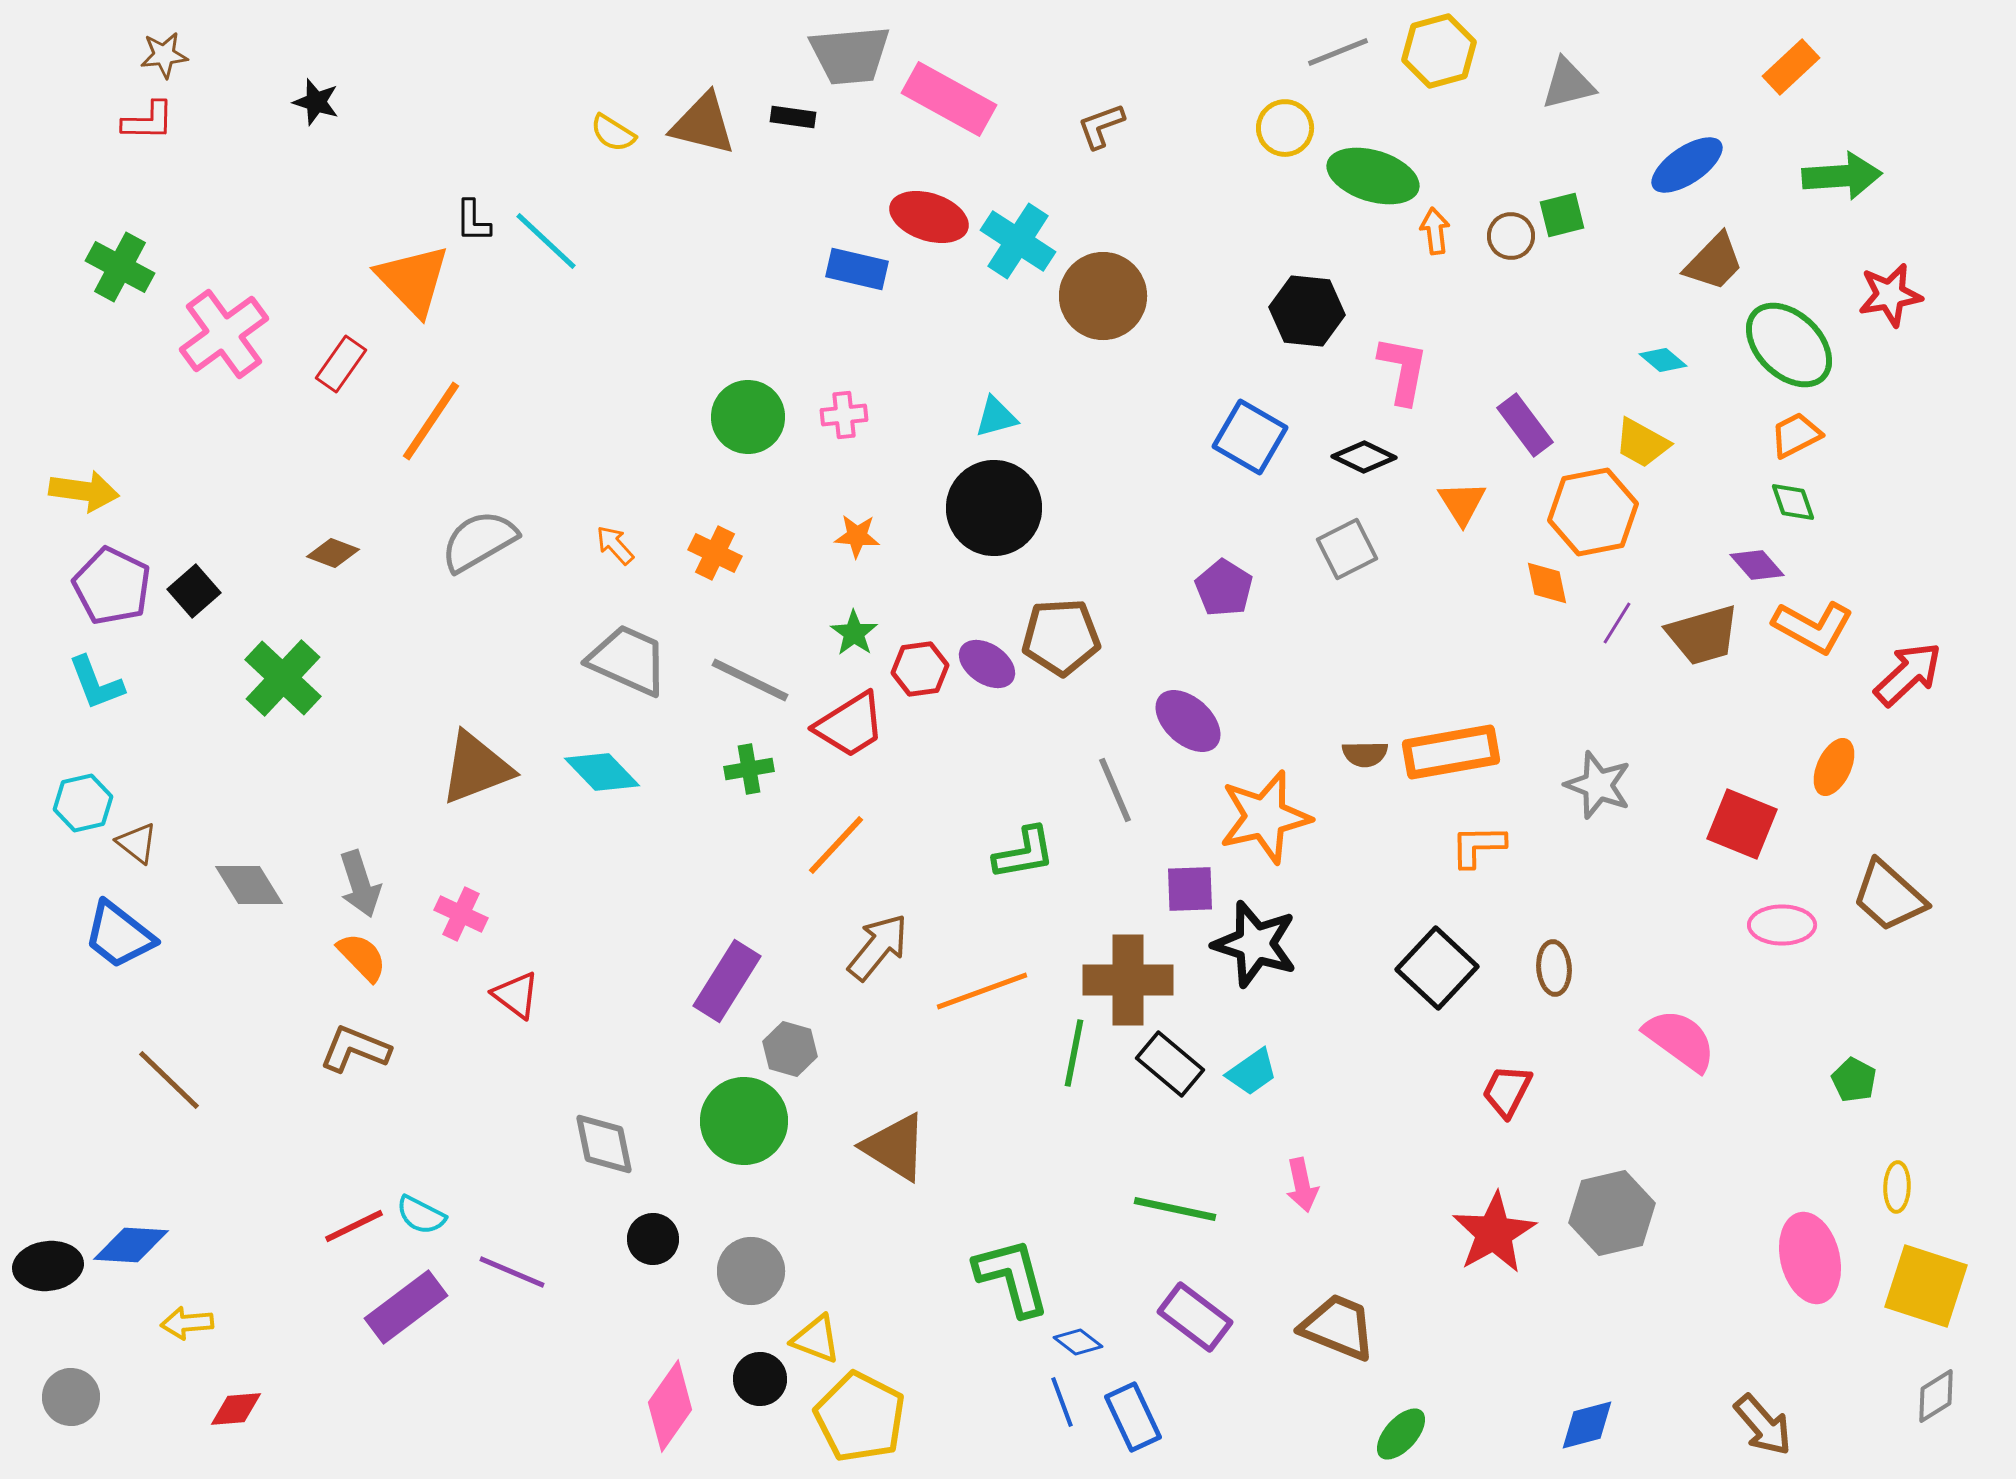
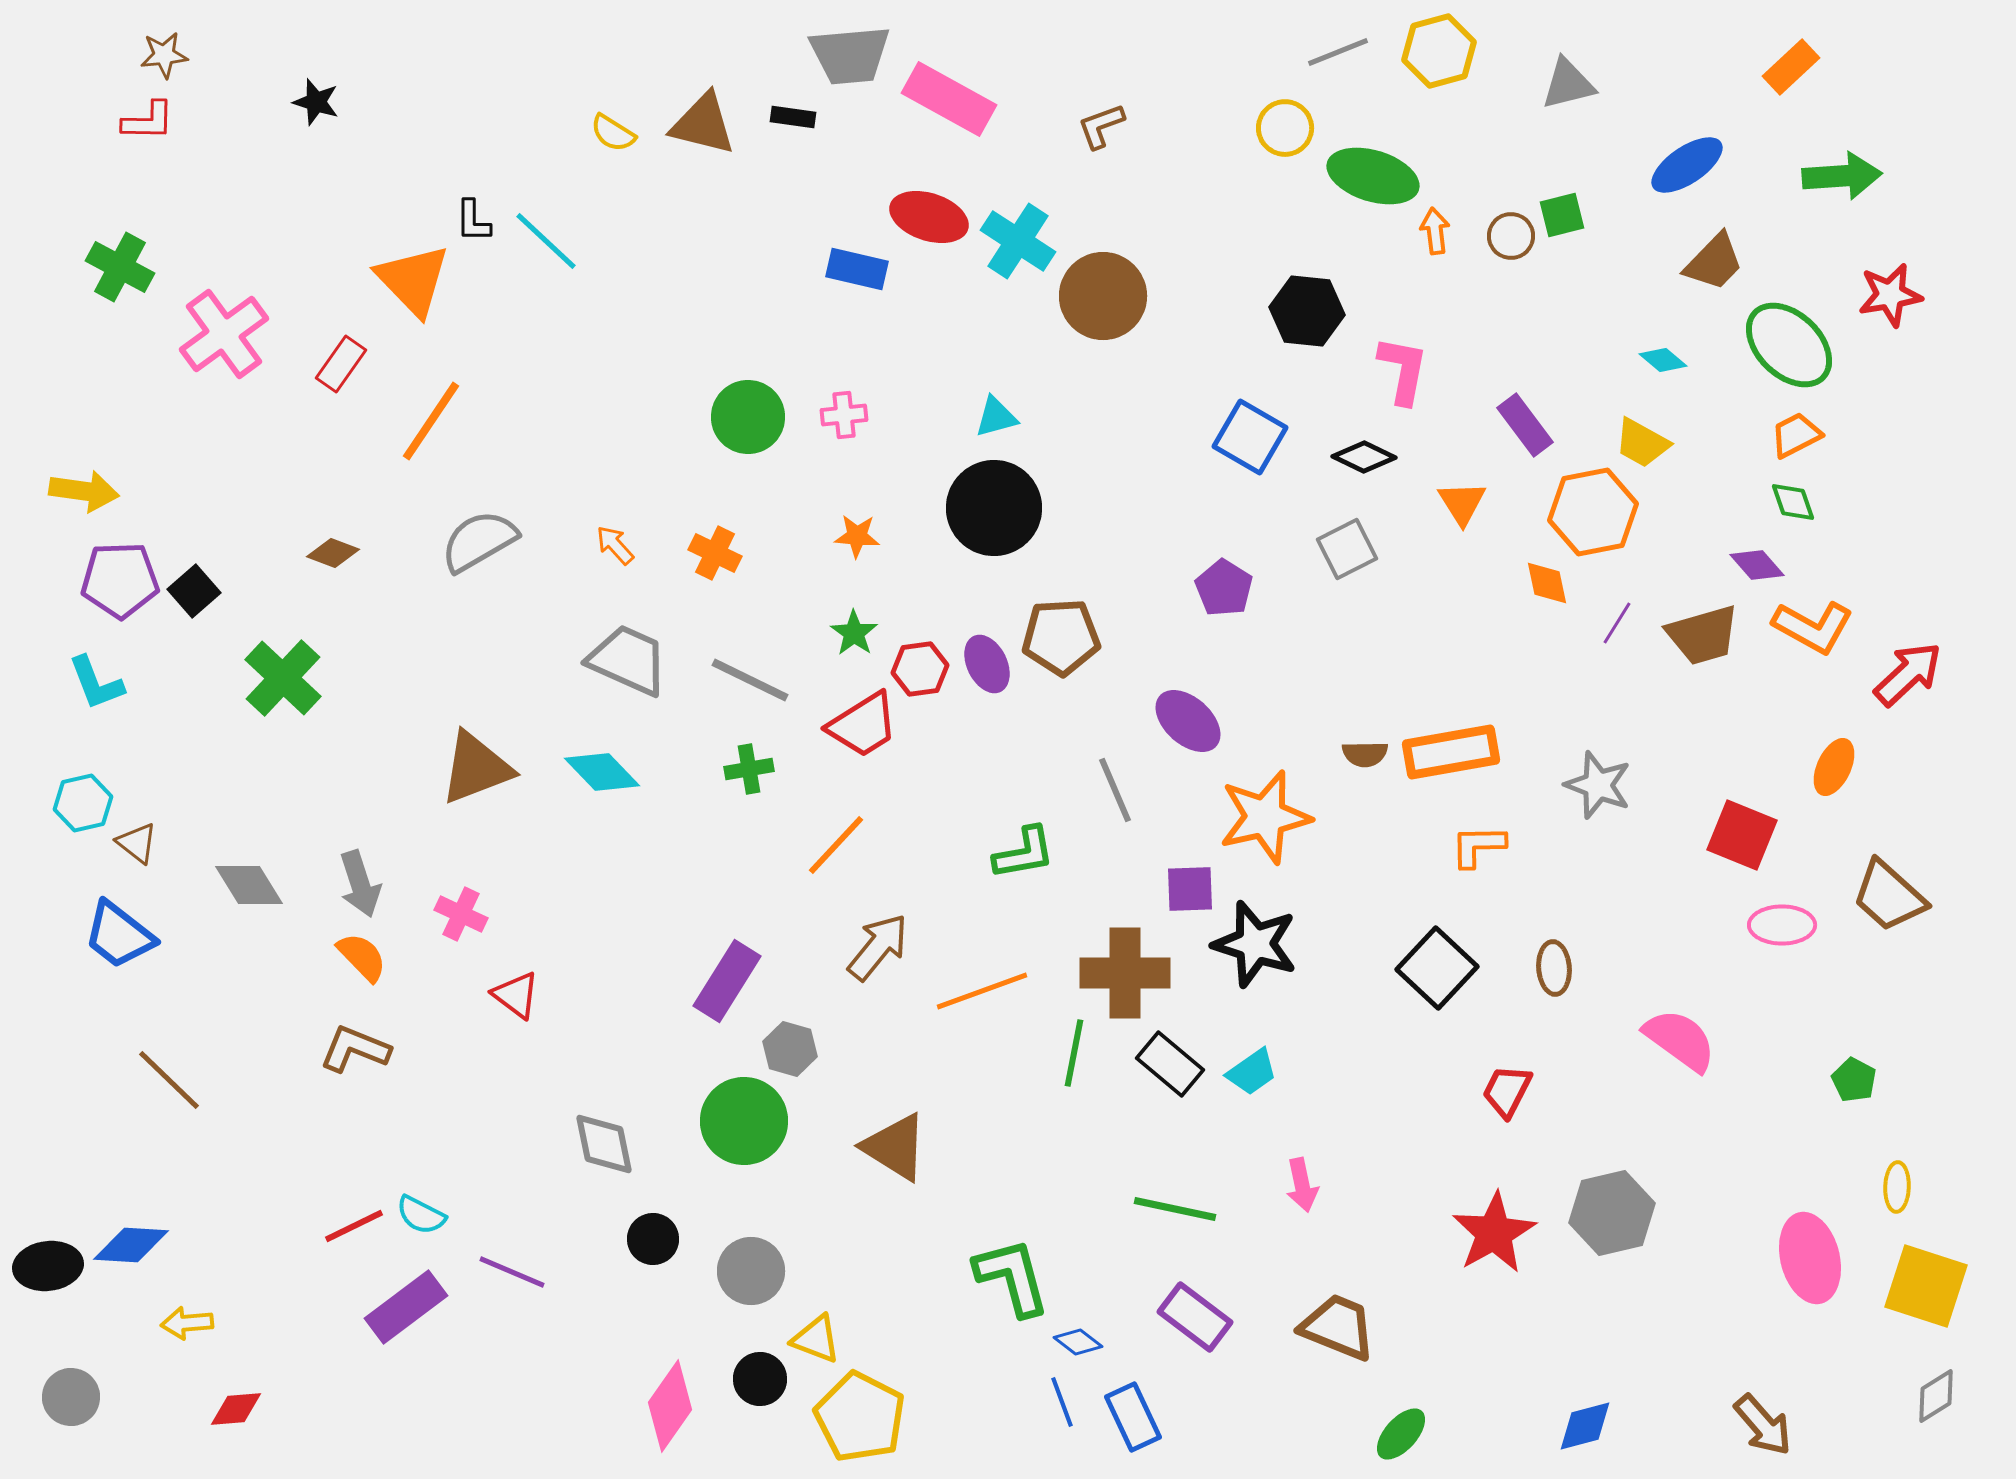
purple pentagon at (112, 586): moved 8 px right, 6 px up; rotated 28 degrees counterclockwise
purple ellipse at (987, 664): rotated 30 degrees clockwise
red trapezoid at (850, 725): moved 13 px right
red square at (1742, 824): moved 11 px down
brown cross at (1128, 980): moved 3 px left, 7 px up
blue diamond at (1587, 1425): moved 2 px left, 1 px down
